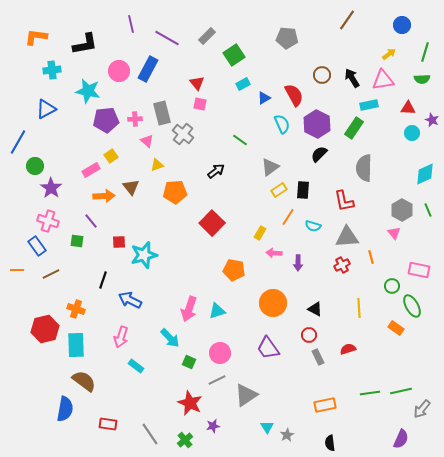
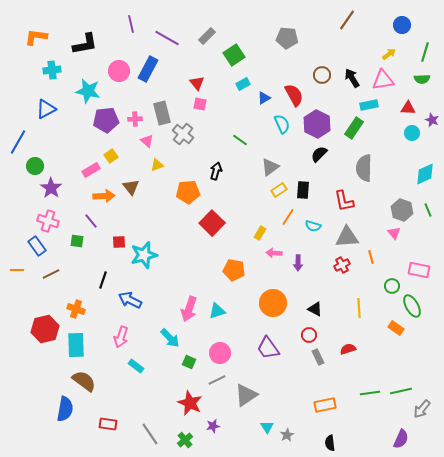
black arrow at (216, 171): rotated 36 degrees counterclockwise
orange pentagon at (175, 192): moved 13 px right
gray hexagon at (402, 210): rotated 10 degrees counterclockwise
